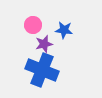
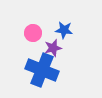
pink circle: moved 8 px down
purple star: moved 9 px right, 4 px down
